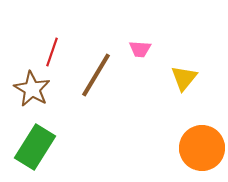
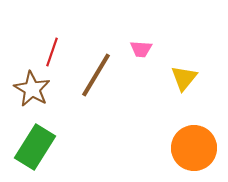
pink trapezoid: moved 1 px right
orange circle: moved 8 px left
